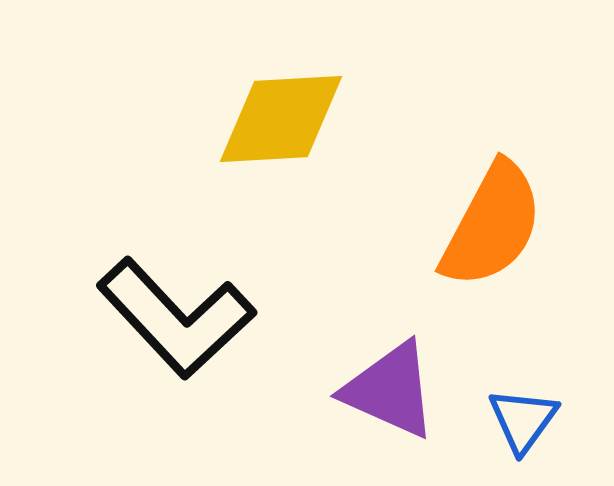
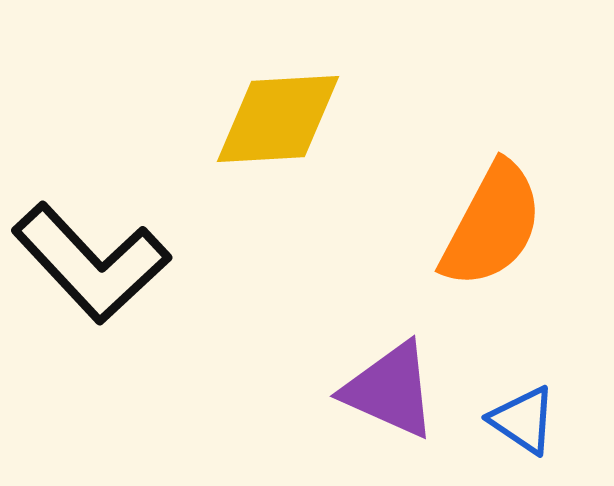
yellow diamond: moved 3 px left
black L-shape: moved 85 px left, 55 px up
blue triangle: rotated 32 degrees counterclockwise
